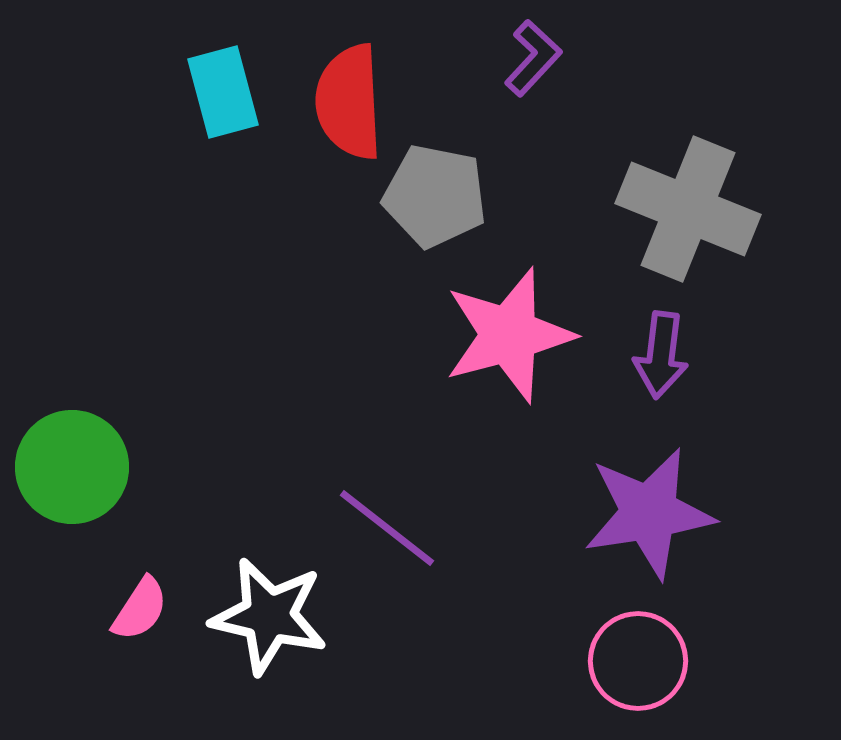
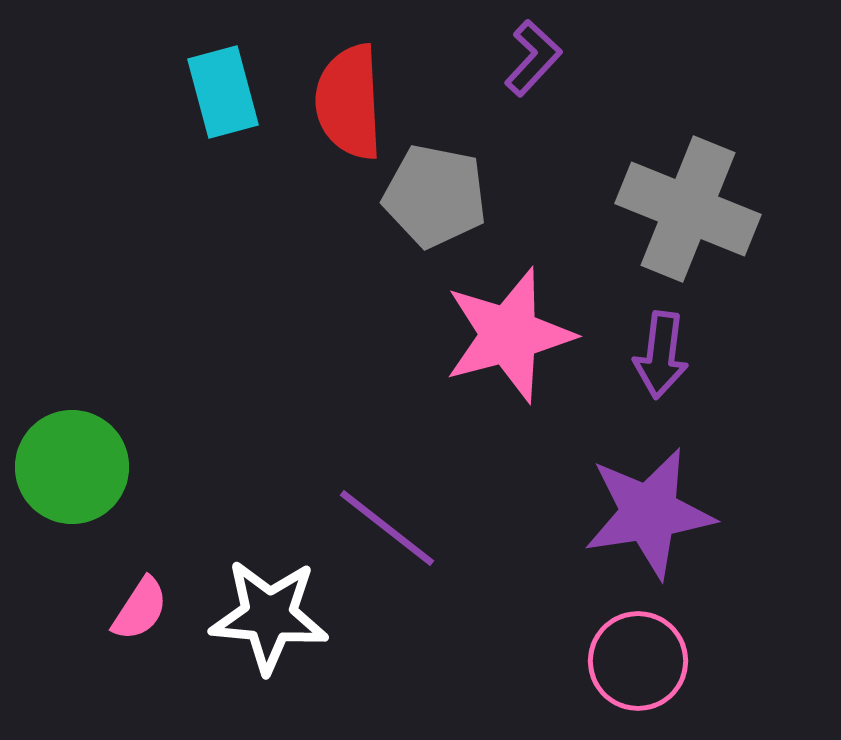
white star: rotated 8 degrees counterclockwise
